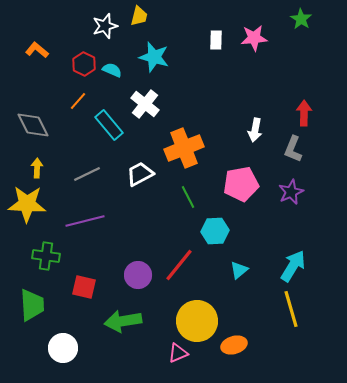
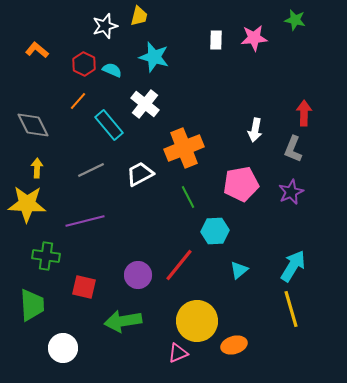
green star: moved 6 px left, 1 px down; rotated 20 degrees counterclockwise
gray line: moved 4 px right, 4 px up
